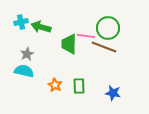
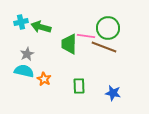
orange star: moved 11 px left, 6 px up
